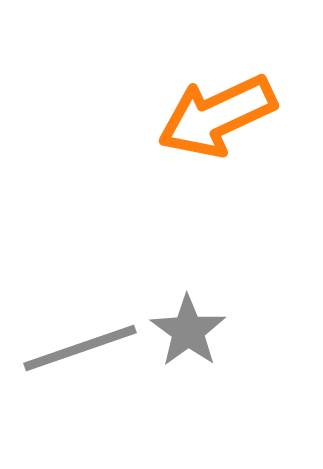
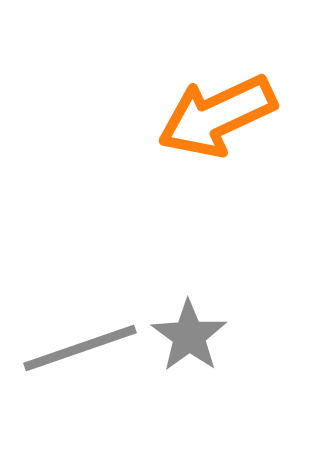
gray star: moved 1 px right, 5 px down
